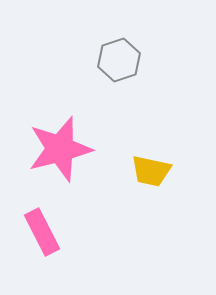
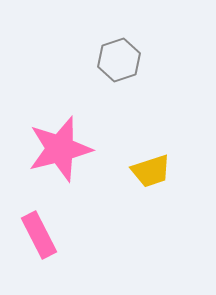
yellow trapezoid: rotated 30 degrees counterclockwise
pink rectangle: moved 3 px left, 3 px down
